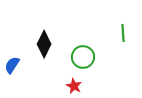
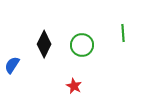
green circle: moved 1 px left, 12 px up
